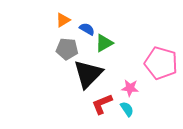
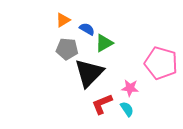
black triangle: moved 1 px right, 1 px up
